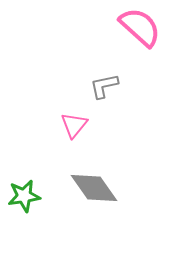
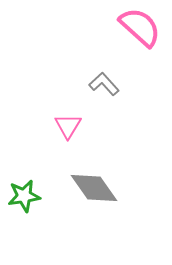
gray L-shape: moved 2 px up; rotated 60 degrees clockwise
pink triangle: moved 6 px left, 1 px down; rotated 8 degrees counterclockwise
